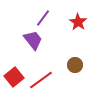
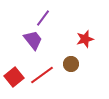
red star: moved 7 px right, 17 px down; rotated 24 degrees clockwise
brown circle: moved 4 px left, 1 px up
red line: moved 1 px right, 5 px up
